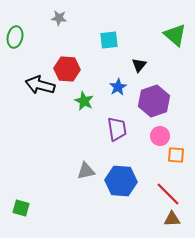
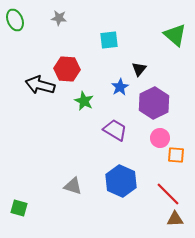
green ellipse: moved 17 px up; rotated 35 degrees counterclockwise
black triangle: moved 4 px down
blue star: moved 2 px right
purple hexagon: moved 2 px down; rotated 8 degrees counterclockwise
purple trapezoid: moved 2 px left, 1 px down; rotated 50 degrees counterclockwise
pink circle: moved 2 px down
gray triangle: moved 13 px left, 15 px down; rotated 30 degrees clockwise
blue hexagon: rotated 20 degrees clockwise
green square: moved 2 px left
brown triangle: moved 3 px right
